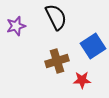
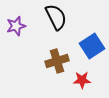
blue square: moved 1 px left
